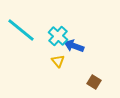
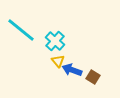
cyan cross: moved 3 px left, 5 px down
blue arrow: moved 2 px left, 24 px down
brown square: moved 1 px left, 5 px up
